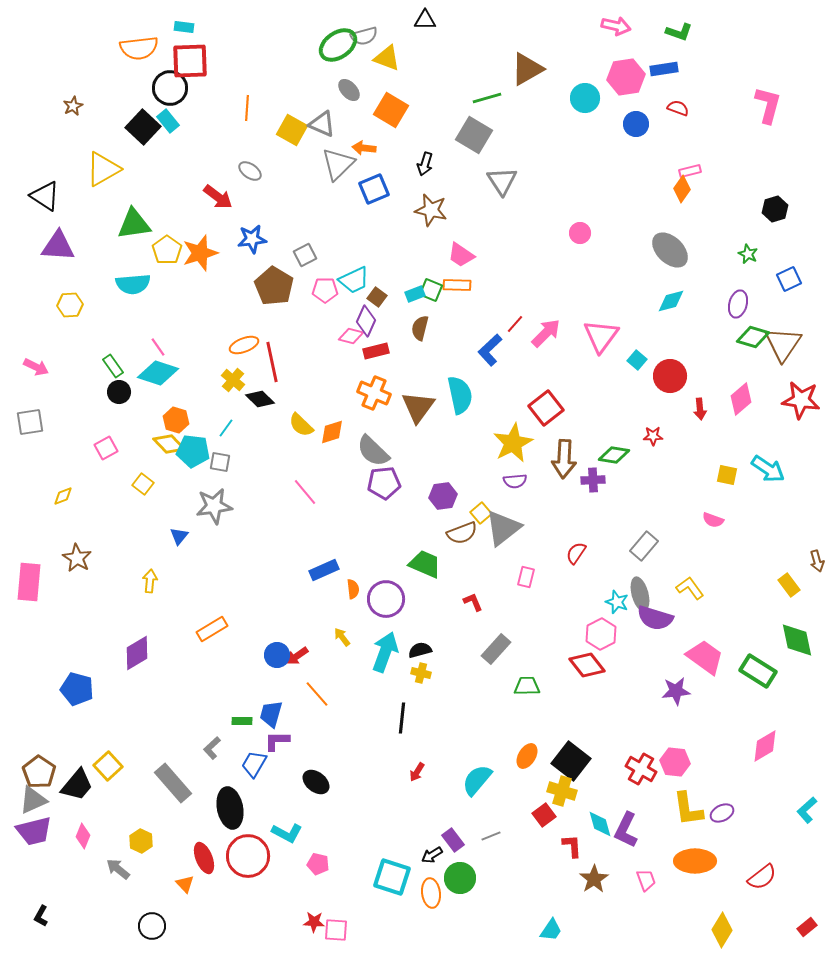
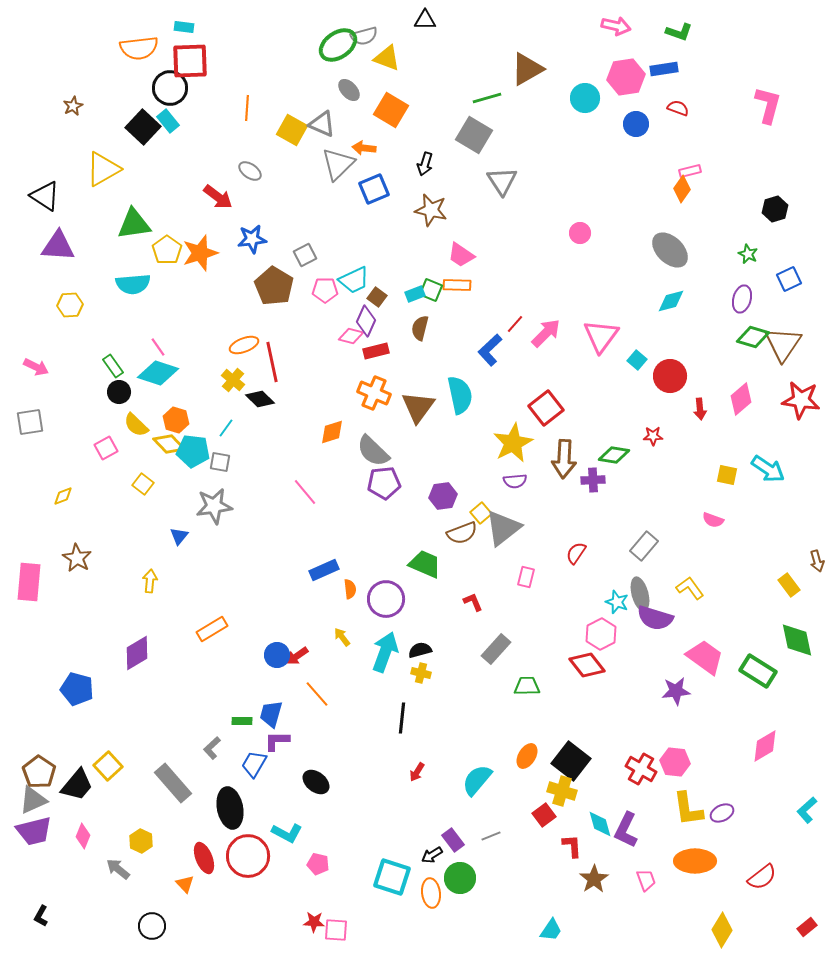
purple ellipse at (738, 304): moved 4 px right, 5 px up
yellow semicircle at (301, 425): moved 165 px left
orange semicircle at (353, 589): moved 3 px left
